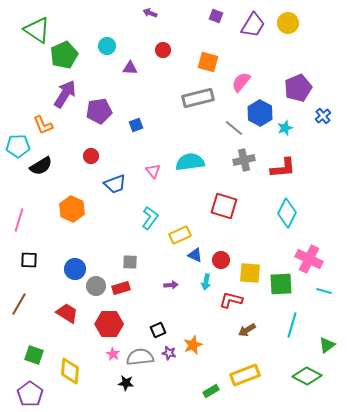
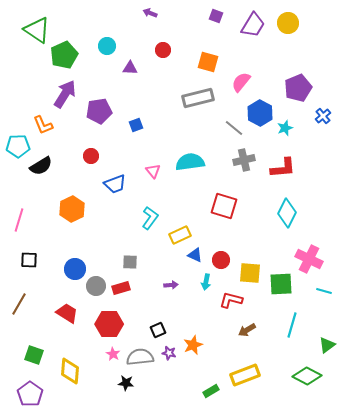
orange hexagon at (72, 209): rotated 10 degrees clockwise
